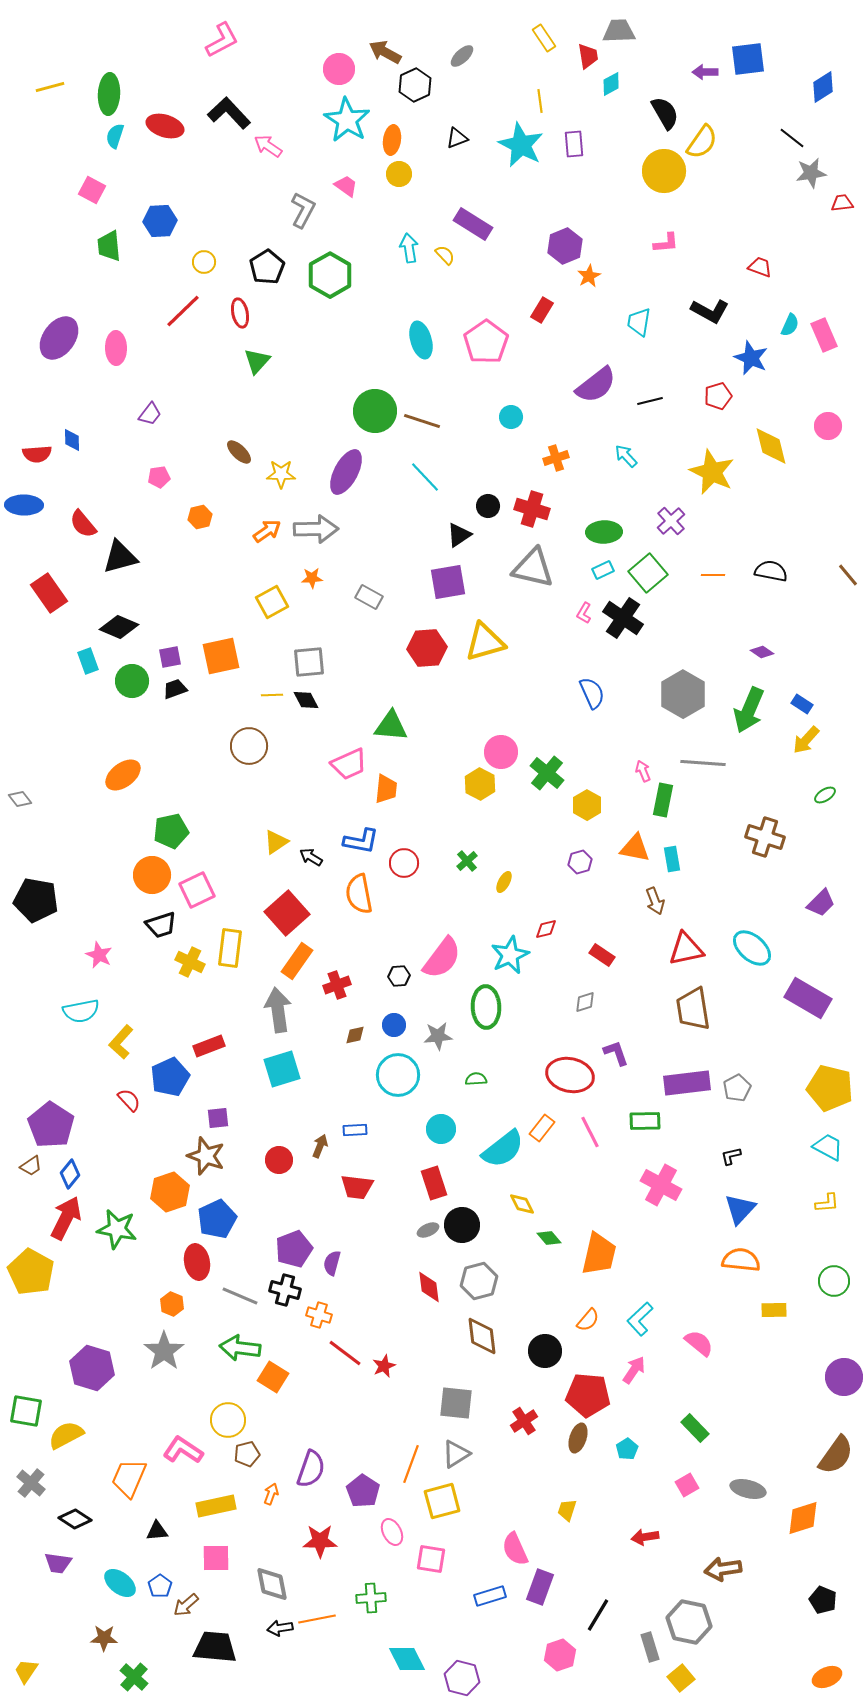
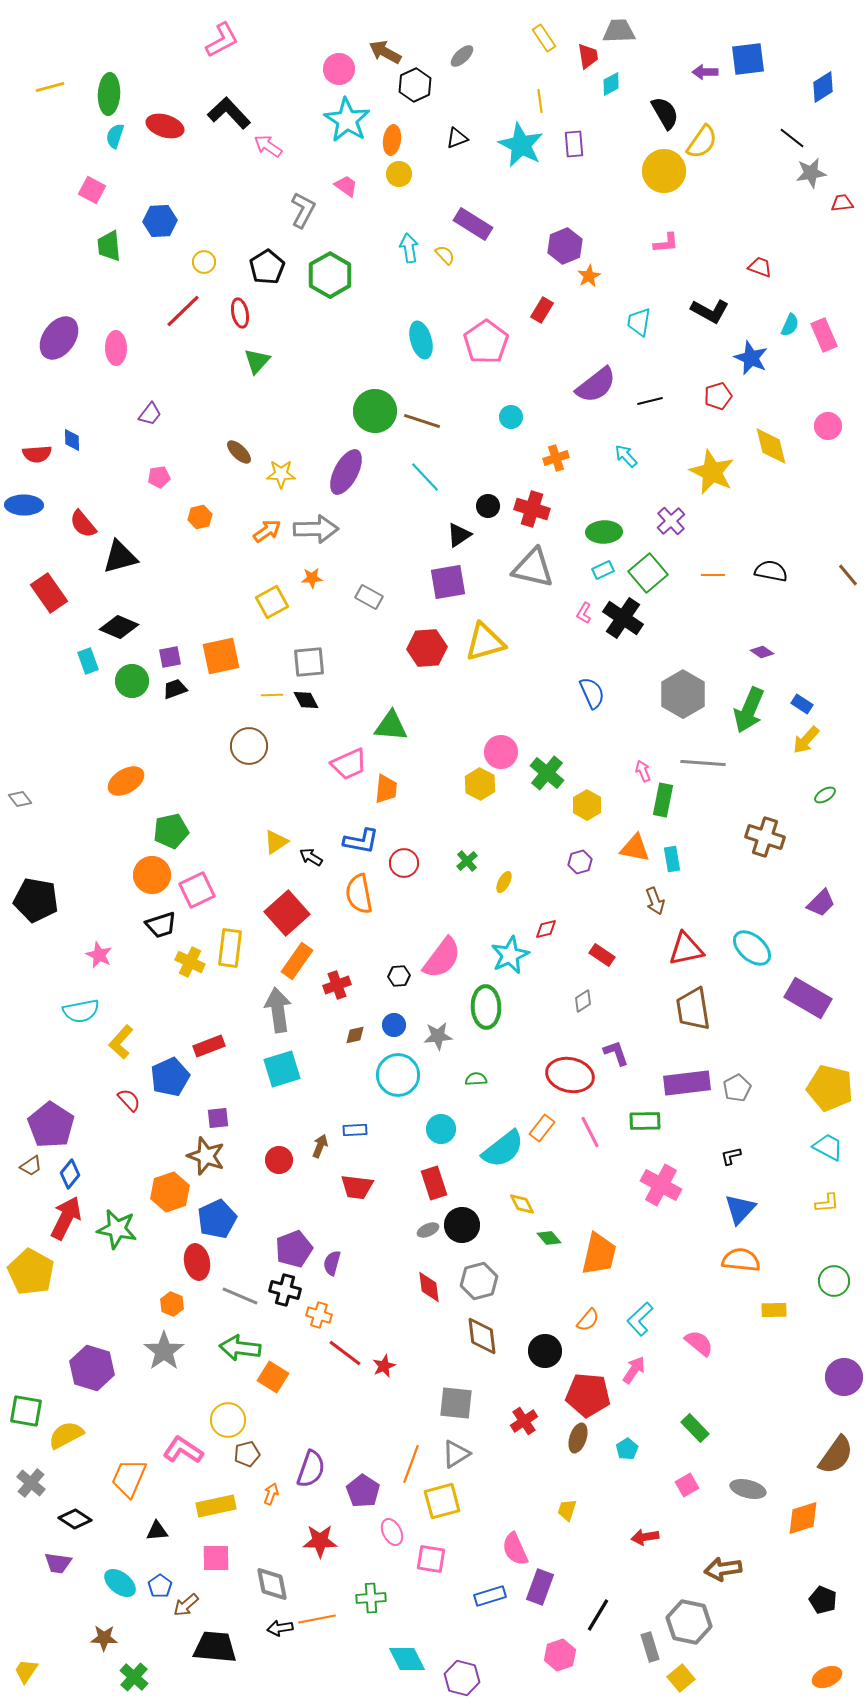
orange ellipse at (123, 775): moved 3 px right, 6 px down; rotated 6 degrees clockwise
gray diamond at (585, 1002): moved 2 px left, 1 px up; rotated 15 degrees counterclockwise
